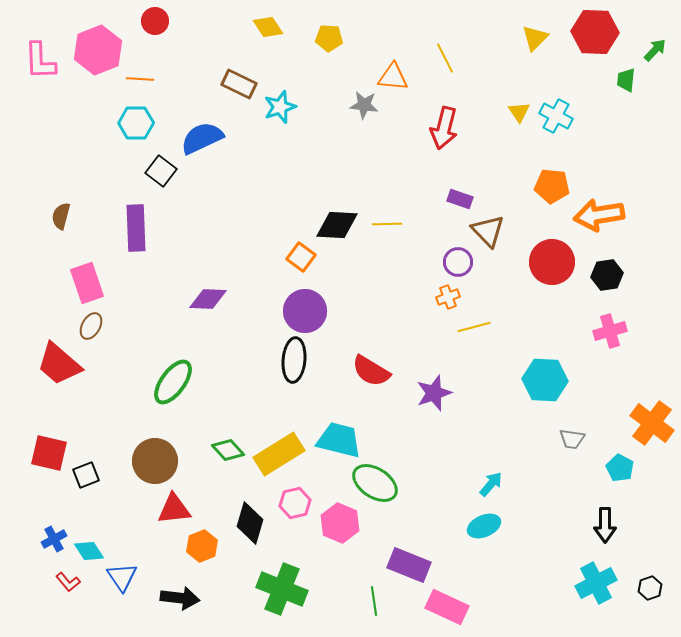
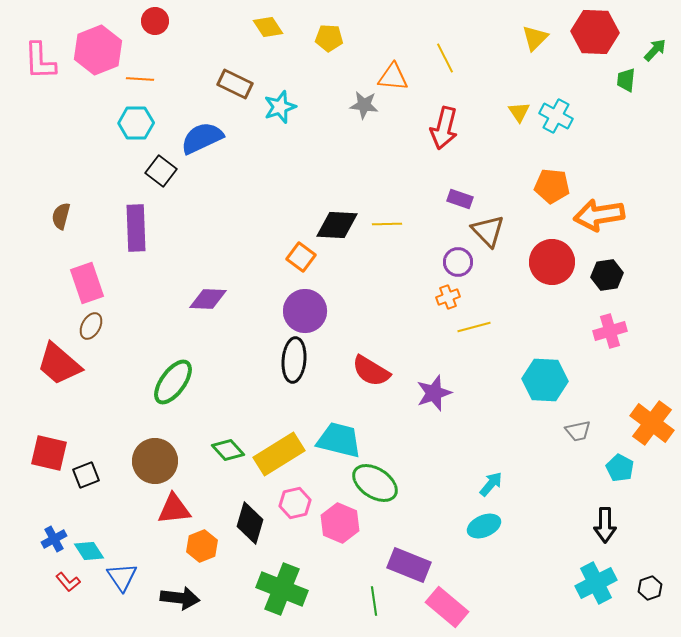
brown rectangle at (239, 84): moved 4 px left
gray trapezoid at (572, 439): moved 6 px right, 8 px up; rotated 20 degrees counterclockwise
pink rectangle at (447, 607): rotated 15 degrees clockwise
